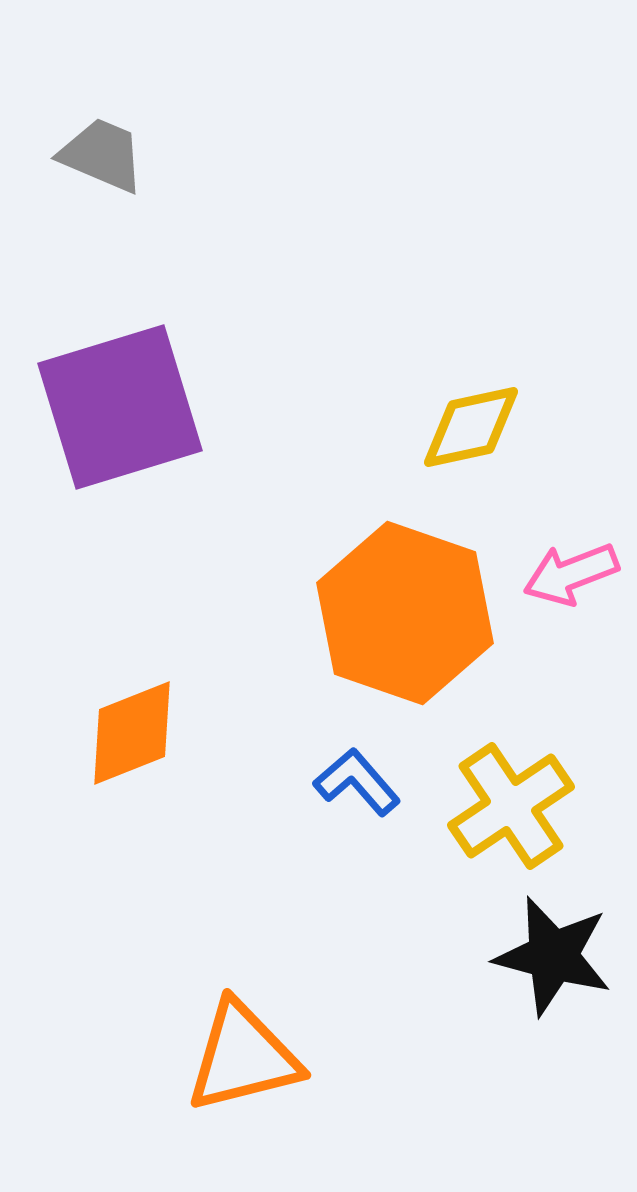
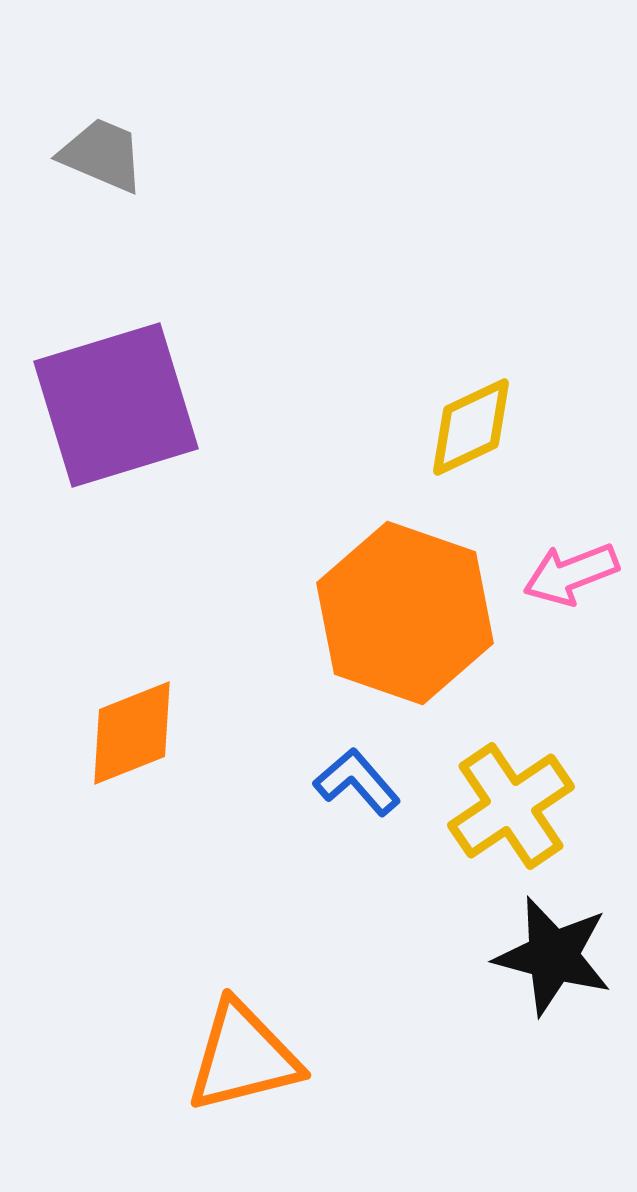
purple square: moved 4 px left, 2 px up
yellow diamond: rotated 13 degrees counterclockwise
